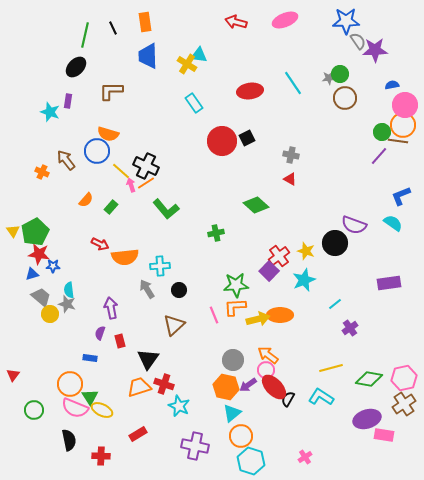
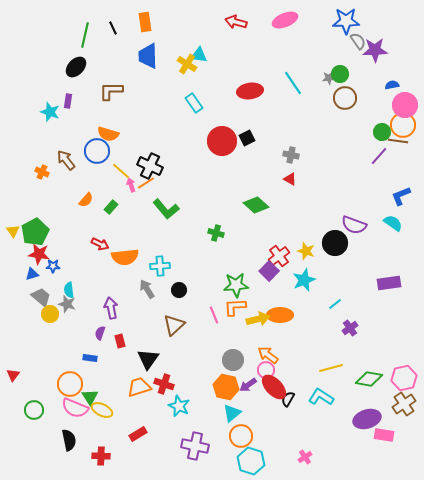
black cross at (146, 166): moved 4 px right
green cross at (216, 233): rotated 28 degrees clockwise
